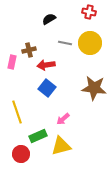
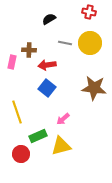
brown cross: rotated 16 degrees clockwise
red arrow: moved 1 px right
